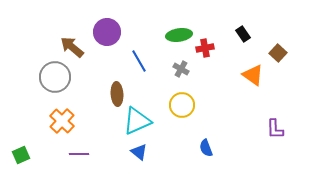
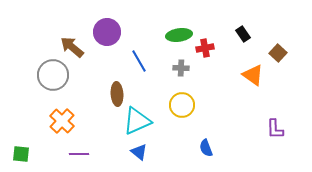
gray cross: moved 1 px up; rotated 28 degrees counterclockwise
gray circle: moved 2 px left, 2 px up
green square: moved 1 px up; rotated 30 degrees clockwise
